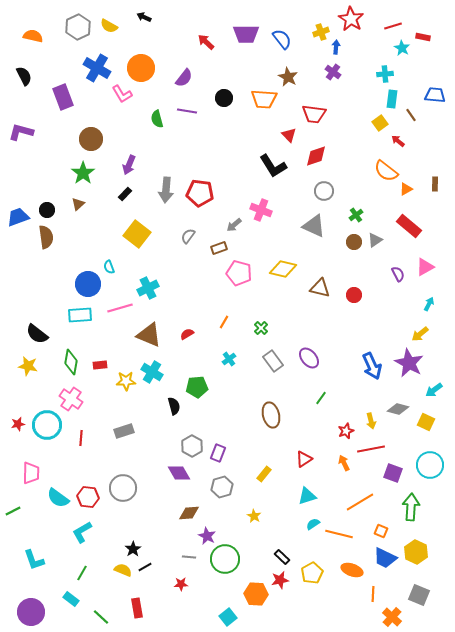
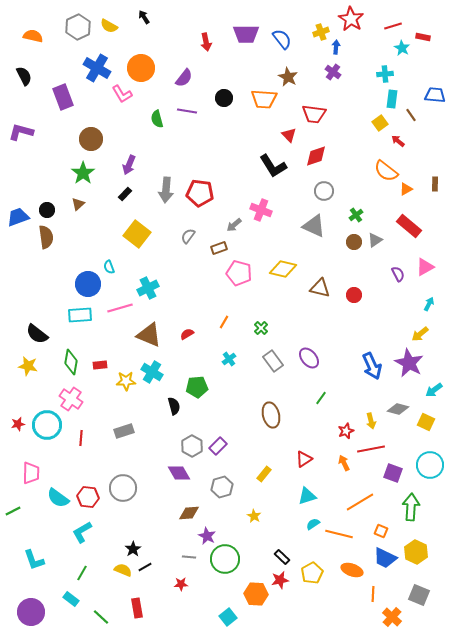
black arrow at (144, 17): rotated 32 degrees clockwise
red arrow at (206, 42): rotated 144 degrees counterclockwise
purple rectangle at (218, 453): moved 7 px up; rotated 24 degrees clockwise
